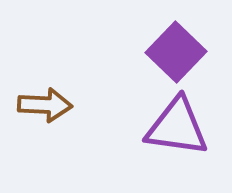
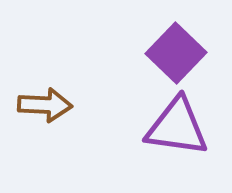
purple square: moved 1 px down
